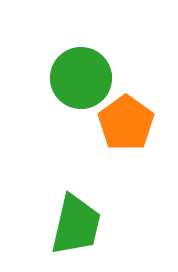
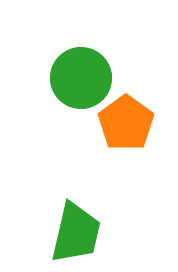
green trapezoid: moved 8 px down
